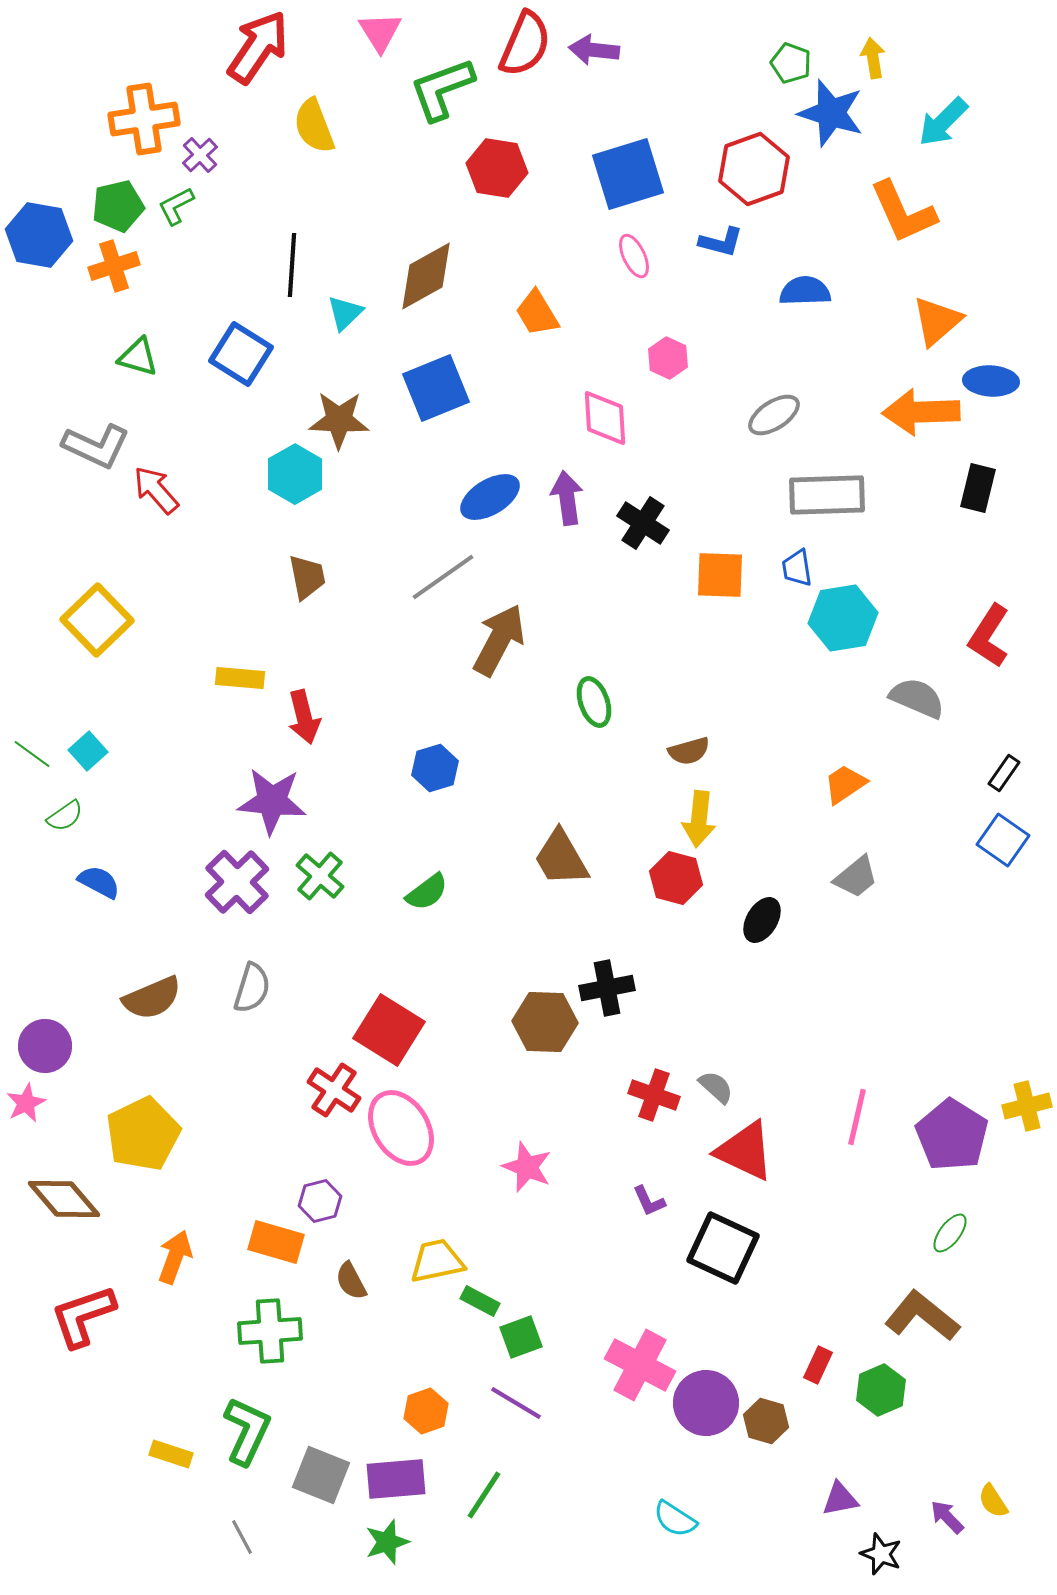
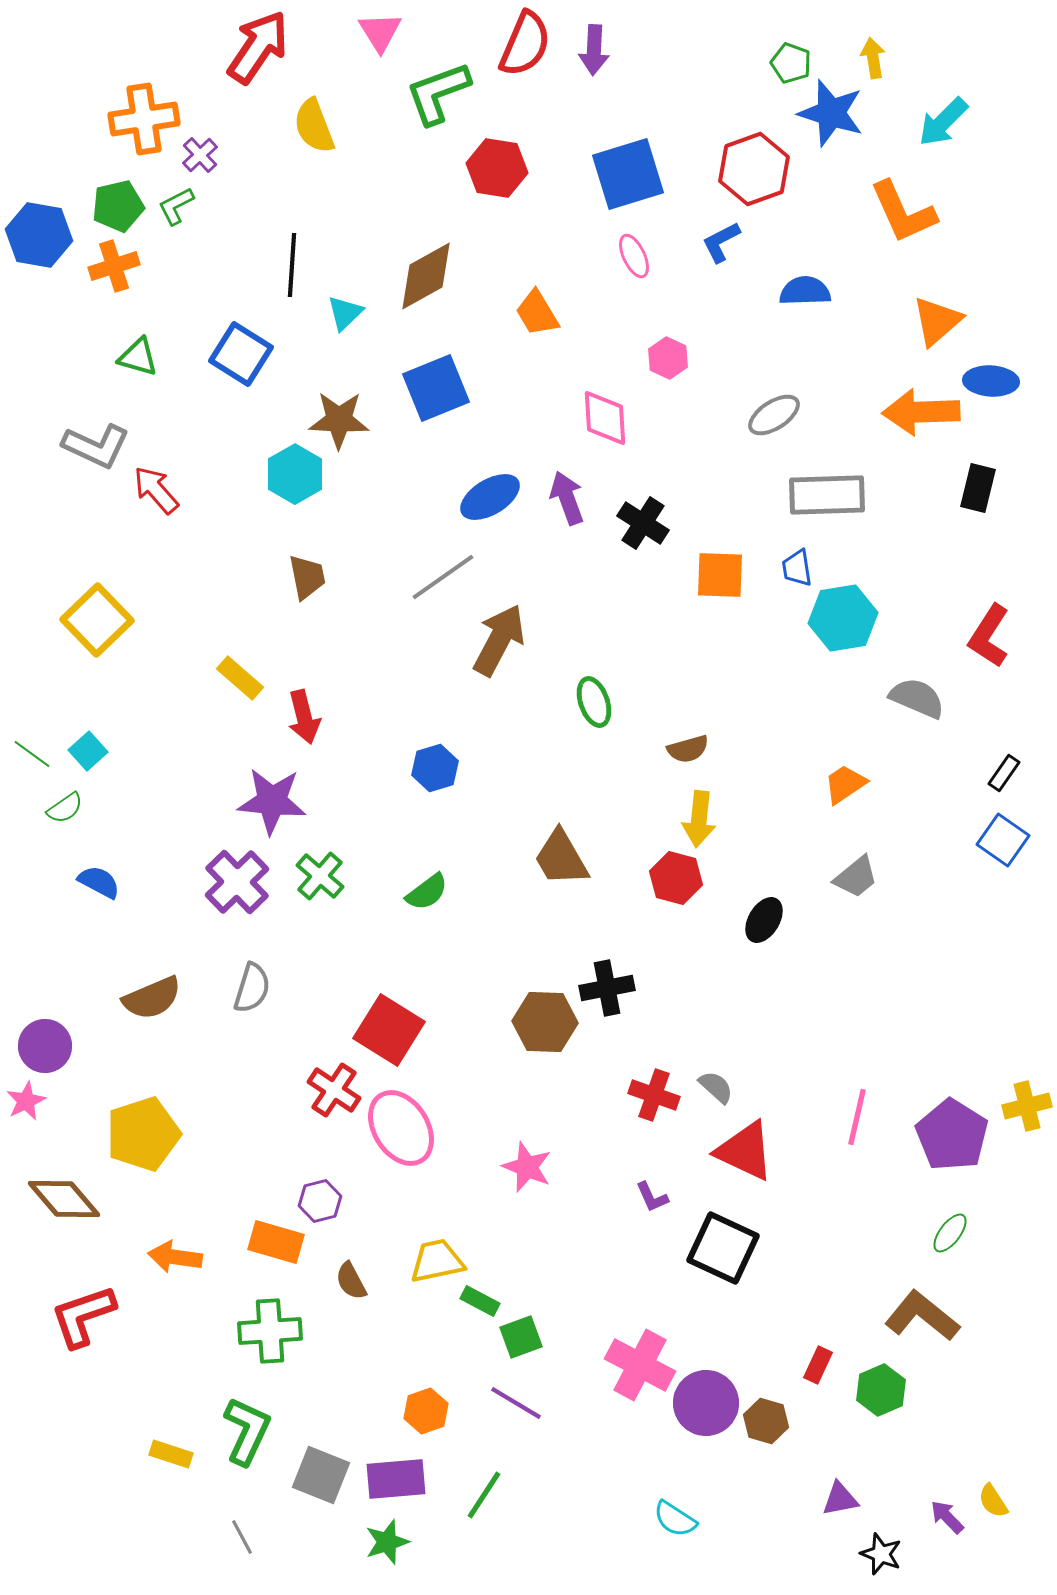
purple arrow at (594, 50): rotated 93 degrees counterclockwise
green L-shape at (442, 89): moved 4 px left, 4 px down
blue L-shape at (721, 242): rotated 138 degrees clockwise
purple arrow at (567, 498): rotated 12 degrees counterclockwise
yellow rectangle at (240, 678): rotated 36 degrees clockwise
brown semicircle at (689, 751): moved 1 px left, 2 px up
green semicircle at (65, 816): moved 8 px up
black ellipse at (762, 920): moved 2 px right
pink star at (26, 1103): moved 2 px up
yellow pentagon at (143, 1134): rotated 8 degrees clockwise
purple L-shape at (649, 1201): moved 3 px right, 4 px up
orange arrow at (175, 1257): rotated 102 degrees counterclockwise
